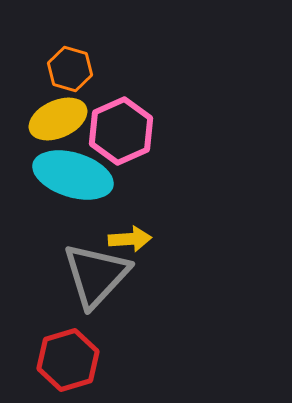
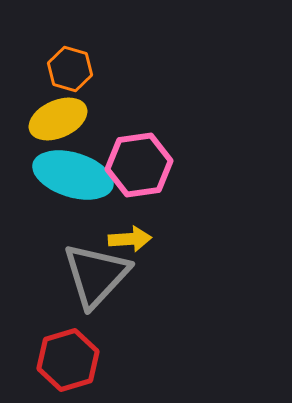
pink hexagon: moved 18 px right, 34 px down; rotated 16 degrees clockwise
